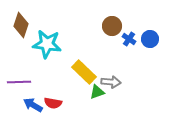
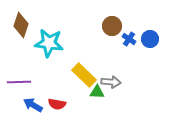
cyan star: moved 2 px right, 1 px up
yellow rectangle: moved 3 px down
green triangle: rotated 21 degrees clockwise
red semicircle: moved 4 px right, 1 px down
